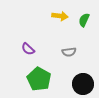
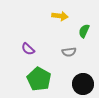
green semicircle: moved 11 px down
